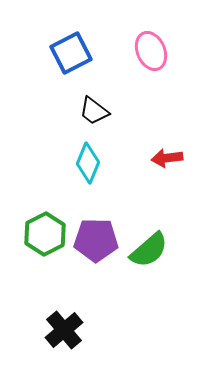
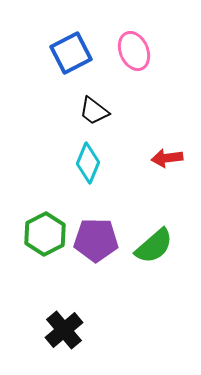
pink ellipse: moved 17 px left
green semicircle: moved 5 px right, 4 px up
